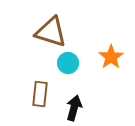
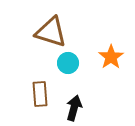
brown rectangle: rotated 10 degrees counterclockwise
